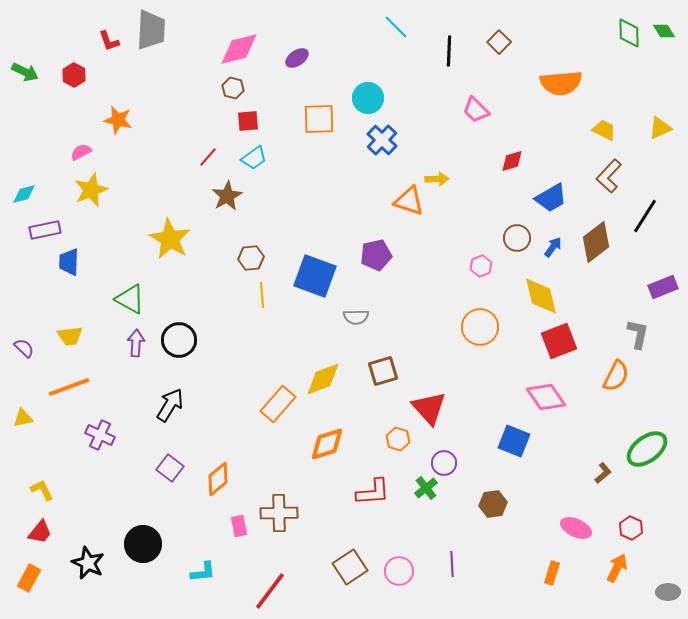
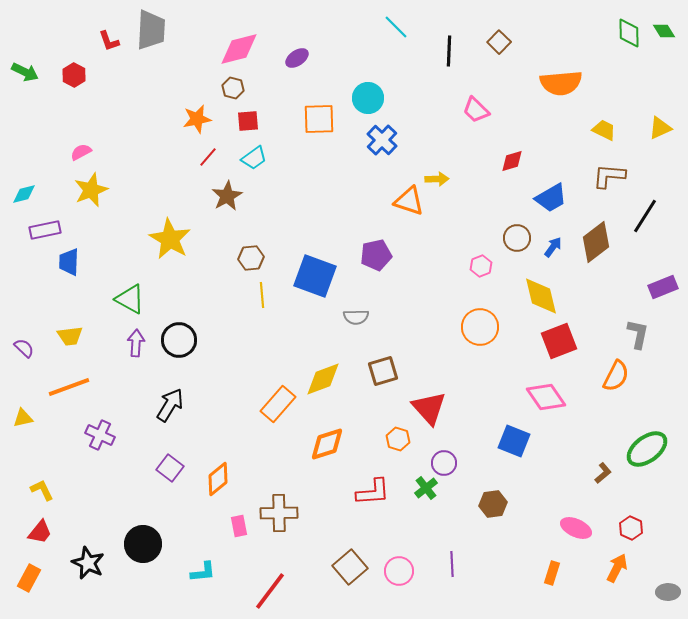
orange star at (118, 120): moved 79 px right, 1 px up; rotated 24 degrees counterclockwise
brown L-shape at (609, 176): rotated 52 degrees clockwise
brown square at (350, 567): rotated 8 degrees counterclockwise
